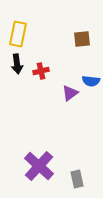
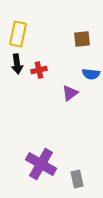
red cross: moved 2 px left, 1 px up
blue semicircle: moved 7 px up
purple cross: moved 2 px right, 2 px up; rotated 12 degrees counterclockwise
